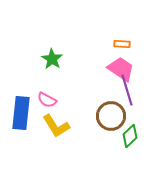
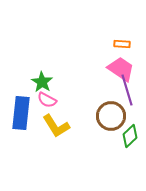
green star: moved 10 px left, 23 px down
